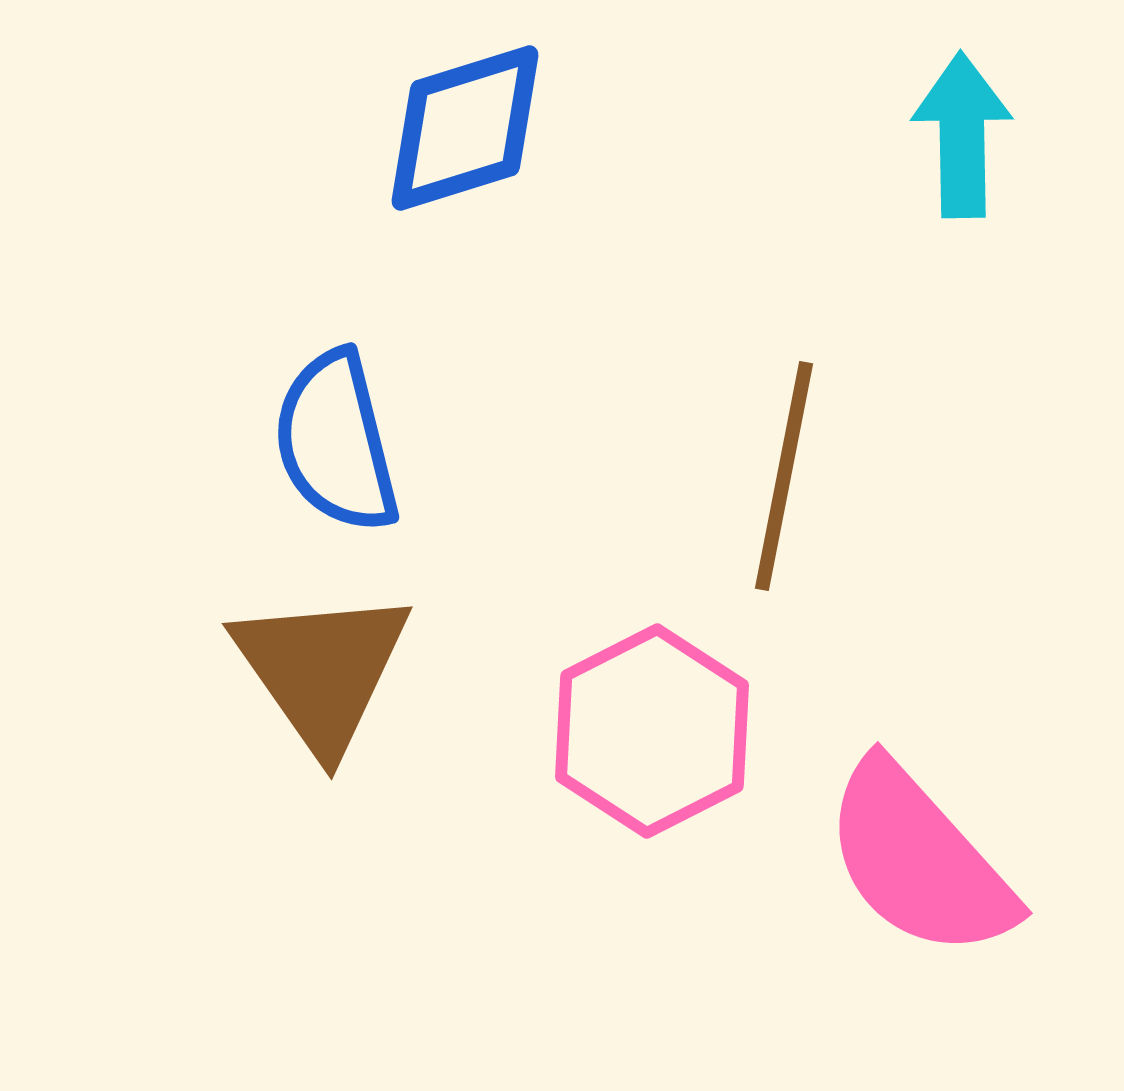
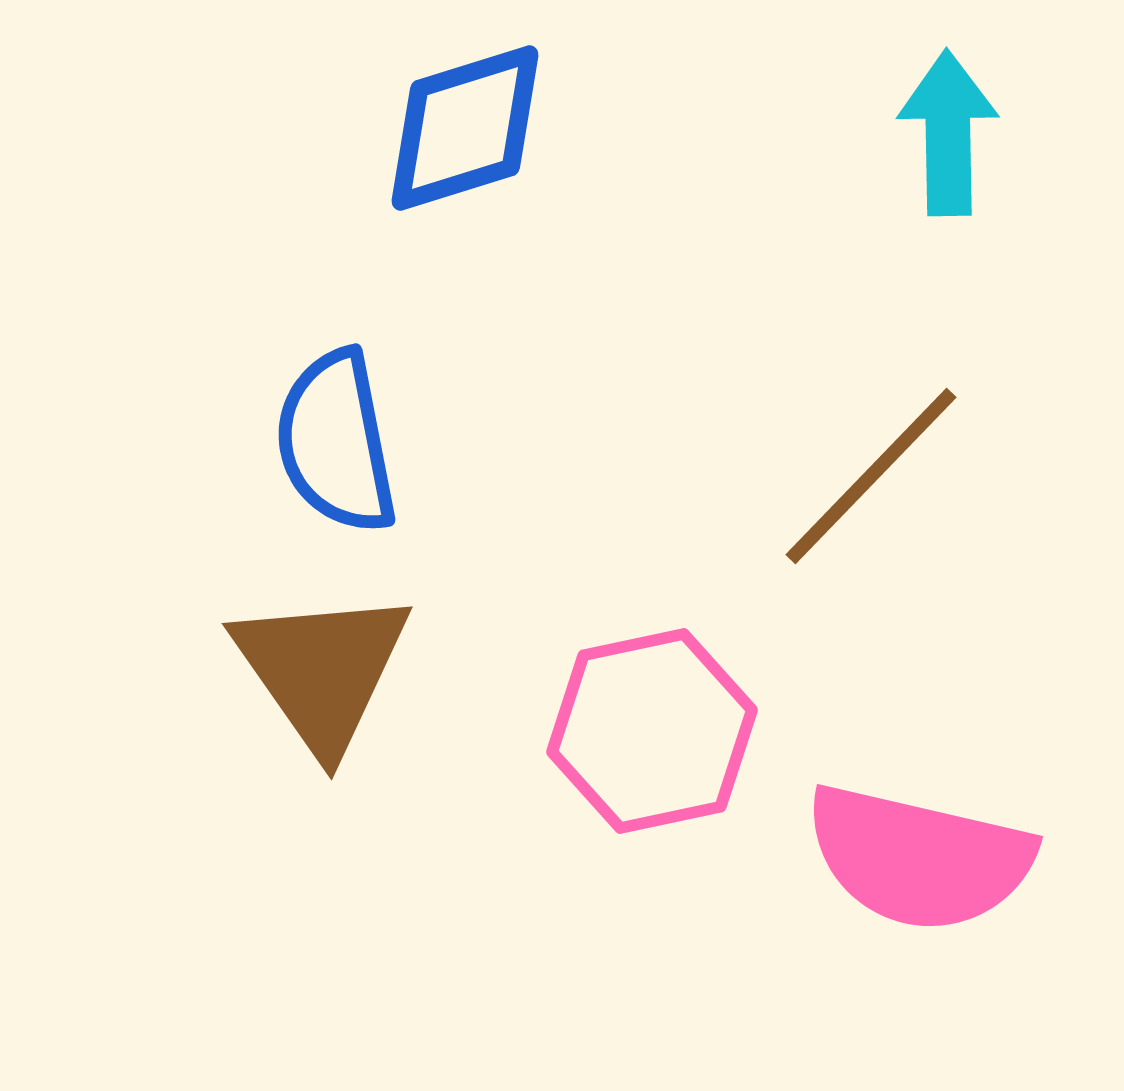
cyan arrow: moved 14 px left, 2 px up
blue semicircle: rotated 3 degrees clockwise
brown line: moved 87 px right; rotated 33 degrees clockwise
pink hexagon: rotated 15 degrees clockwise
pink semicircle: moved 2 px up; rotated 35 degrees counterclockwise
